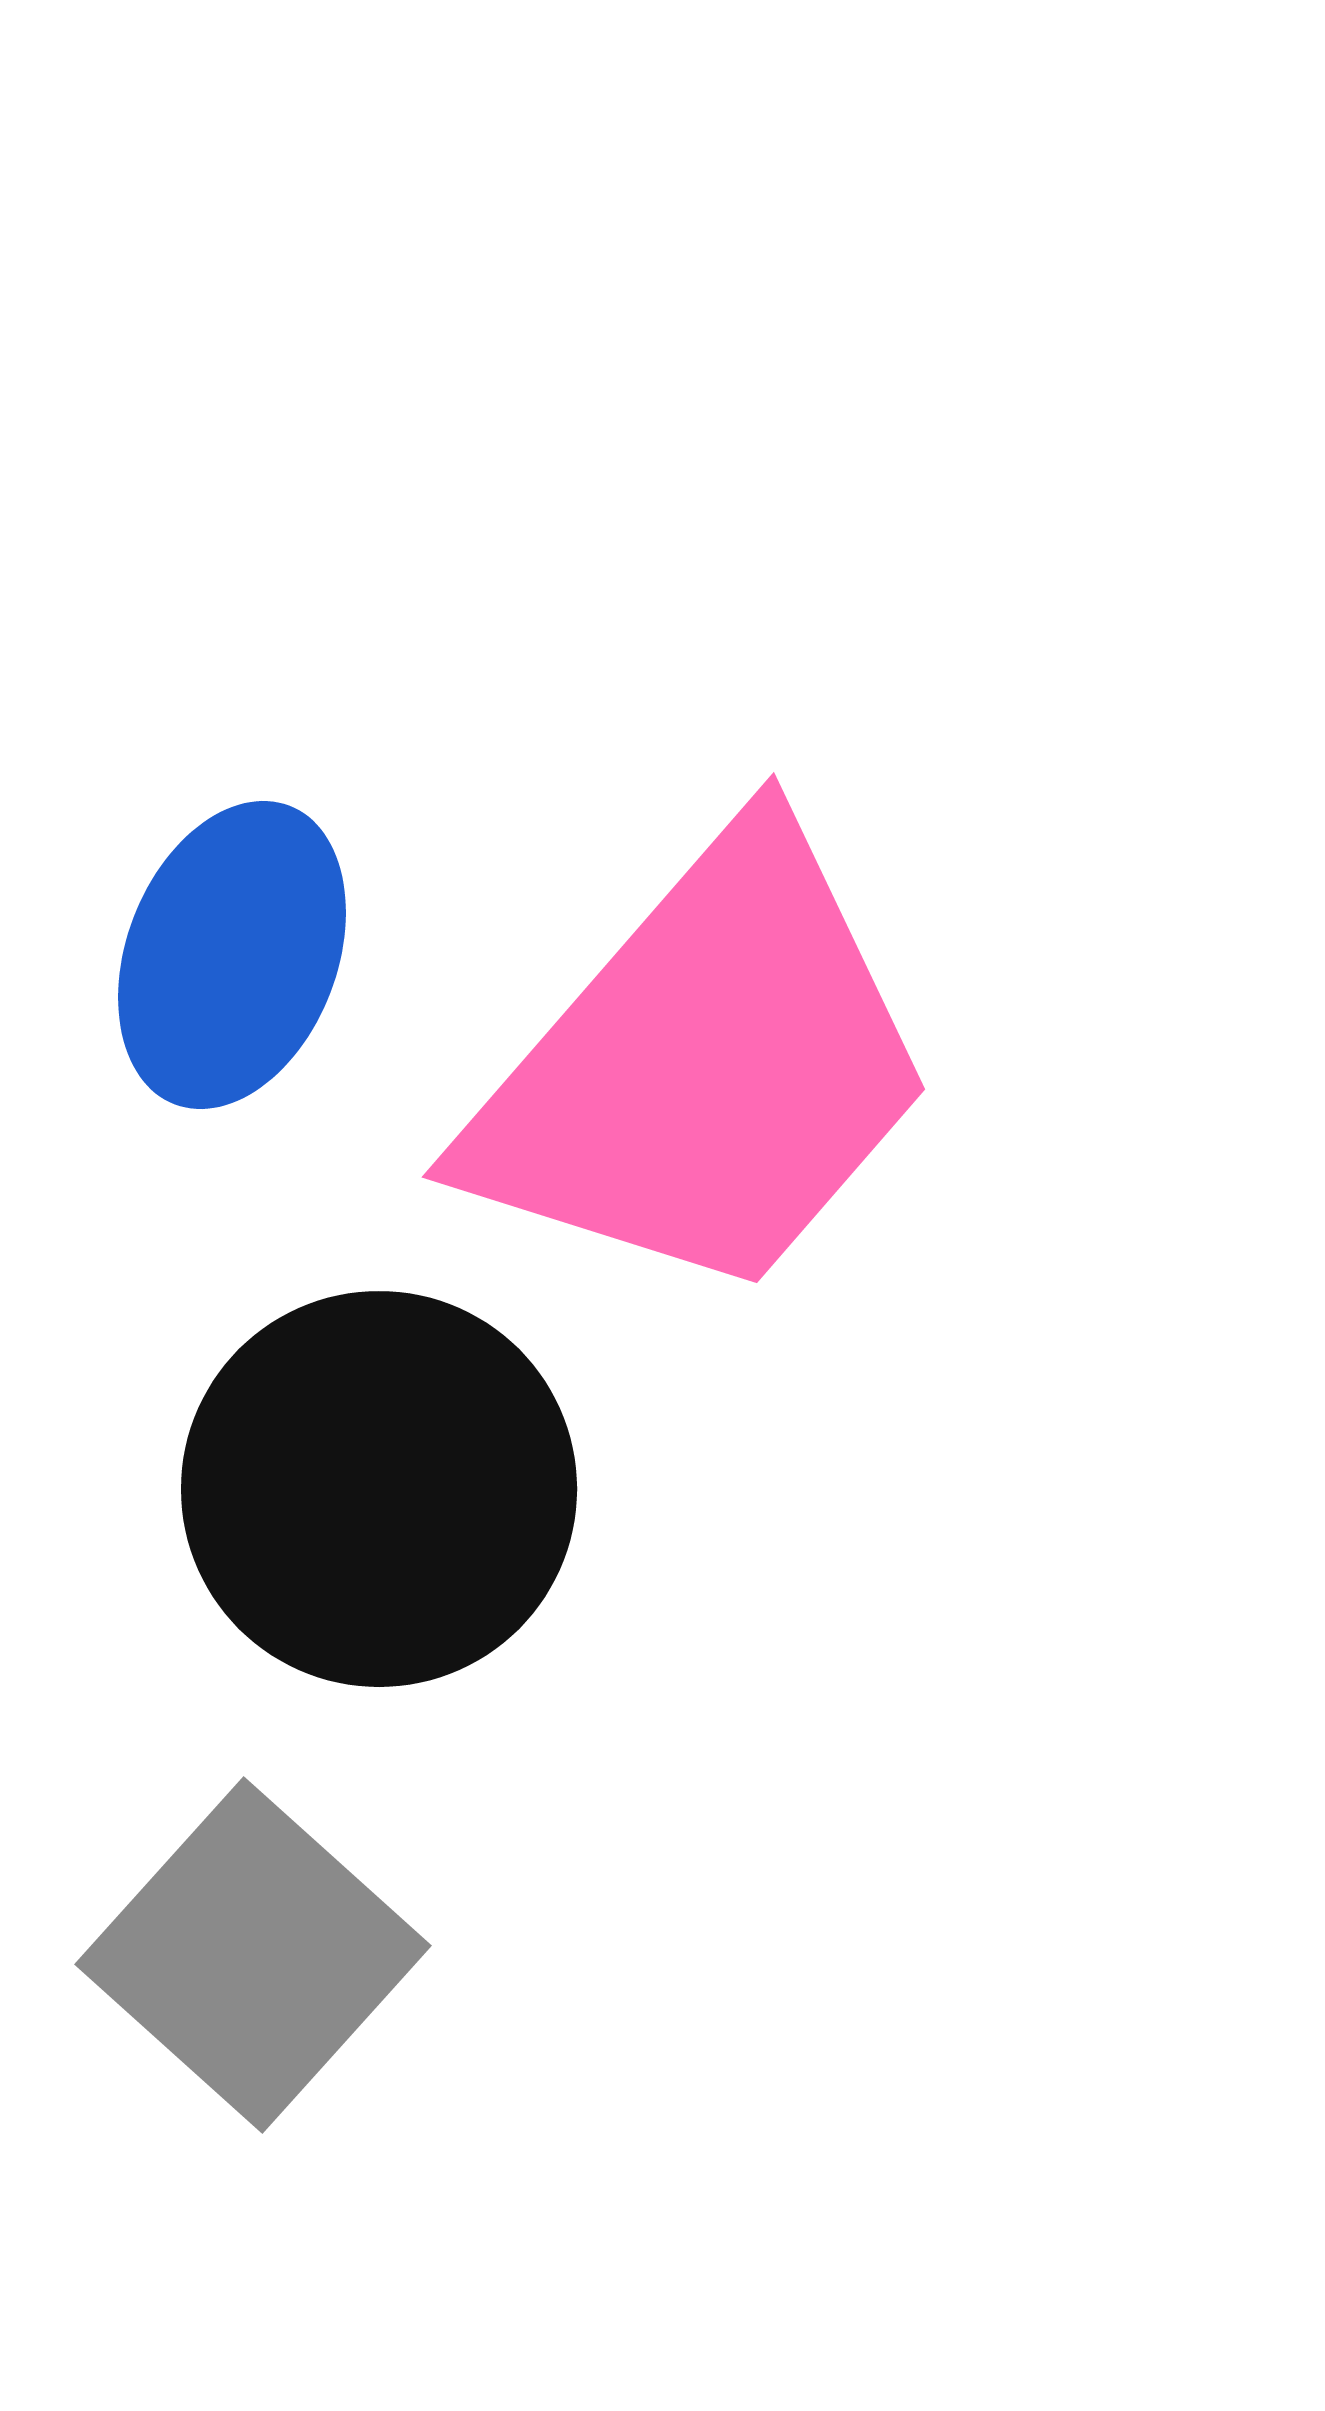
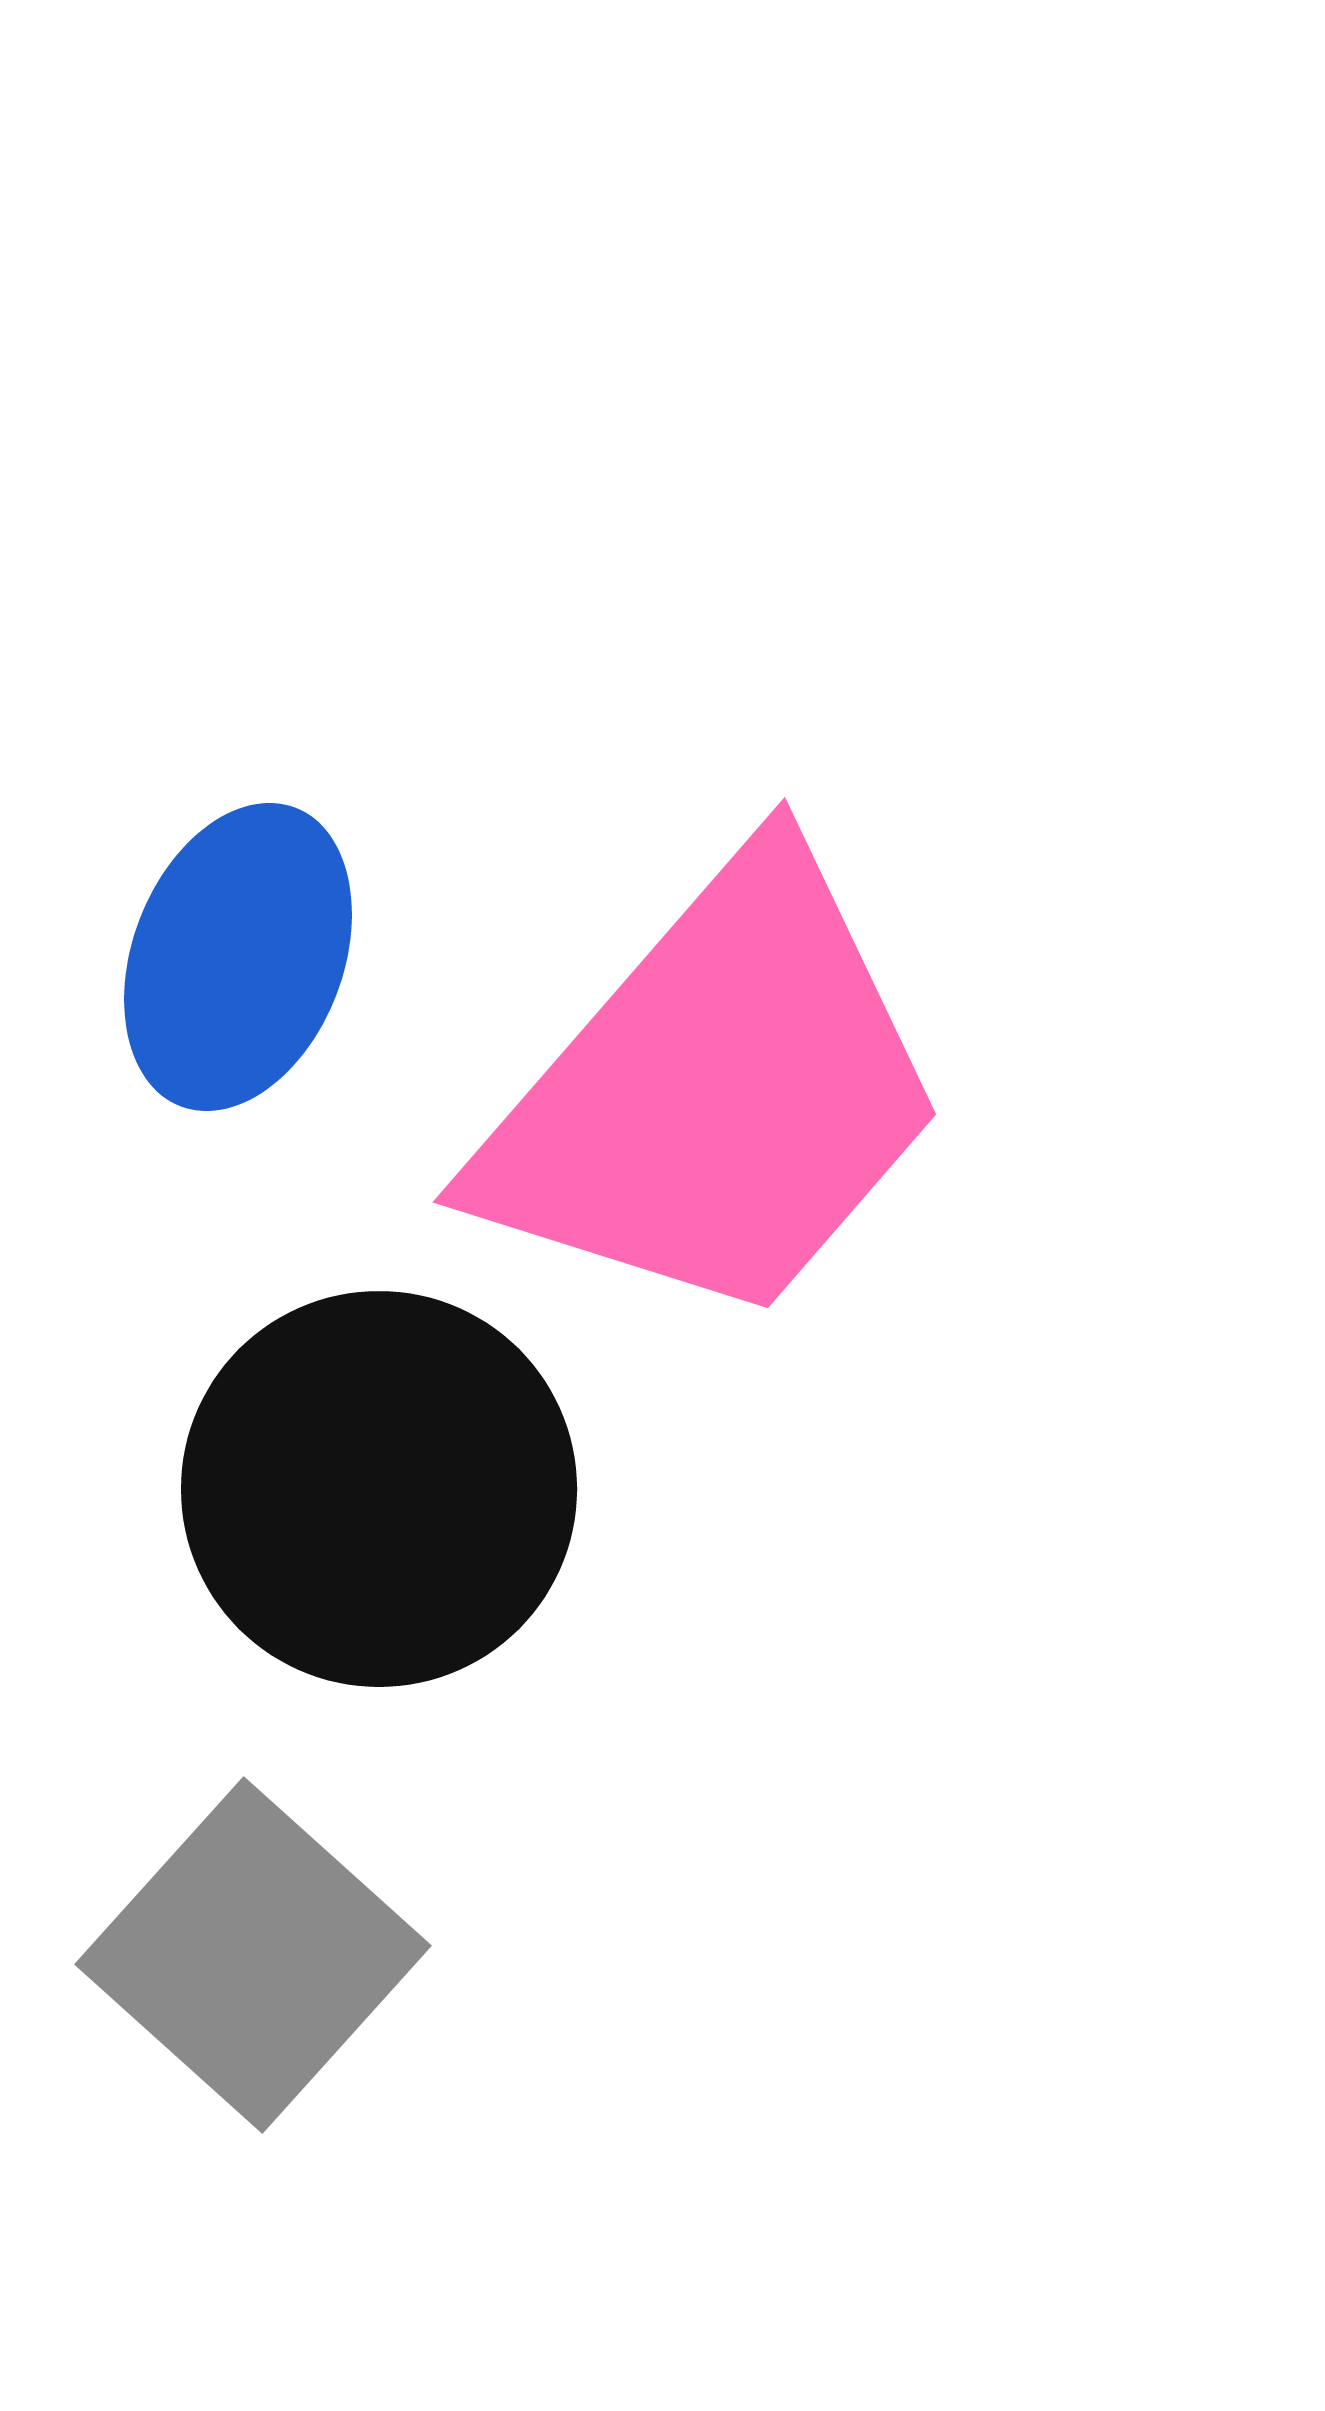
blue ellipse: moved 6 px right, 2 px down
pink trapezoid: moved 11 px right, 25 px down
